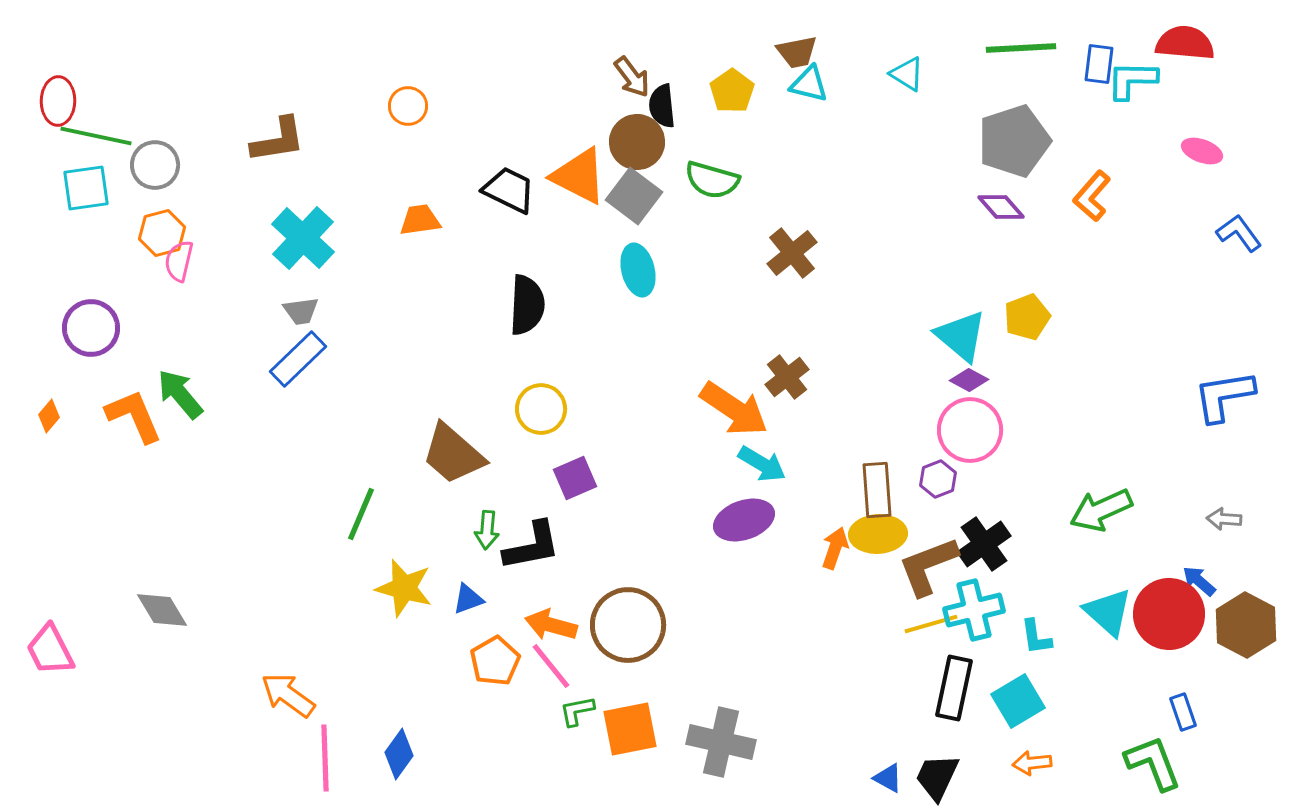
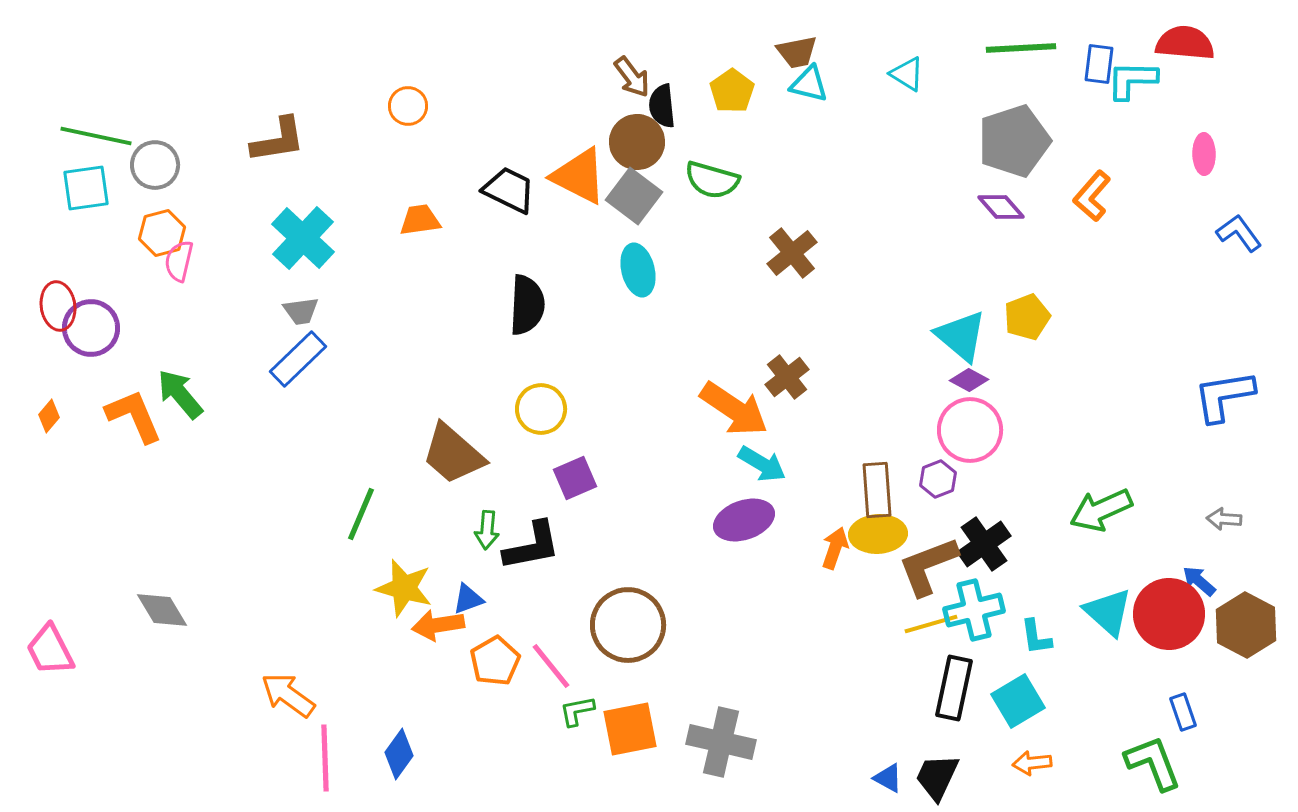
red ellipse at (58, 101): moved 205 px down; rotated 9 degrees counterclockwise
pink ellipse at (1202, 151): moved 2 px right, 3 px down; rotated 69 degrees clockwise
orange arrow at (551, 625): moved 113 px left; rotated 24 degrees counterclockwise
